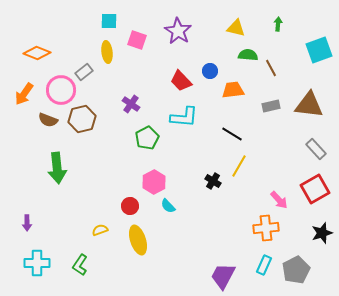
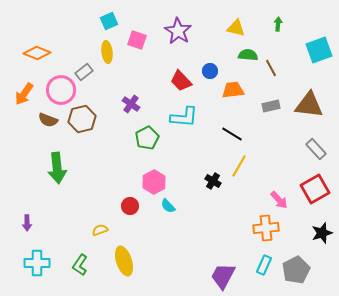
cyan square at (109, 21): rotated 24 degrees counterclockwise
yellow ellipse at (138, 240): moved 14 px left, 21 px down
